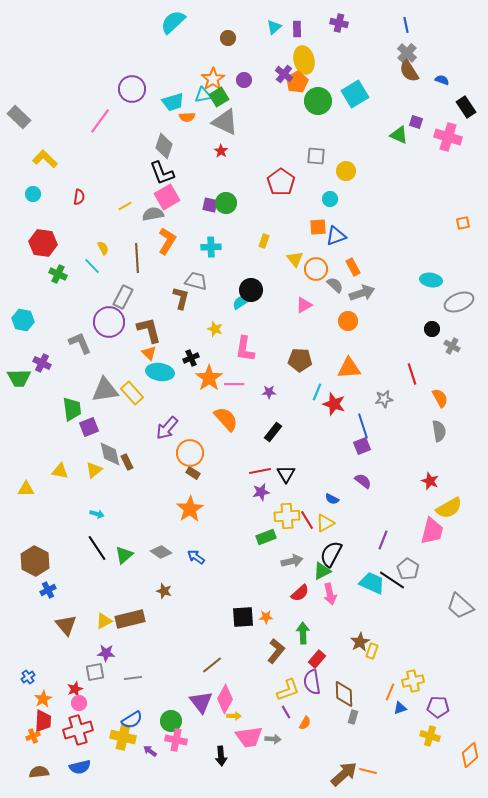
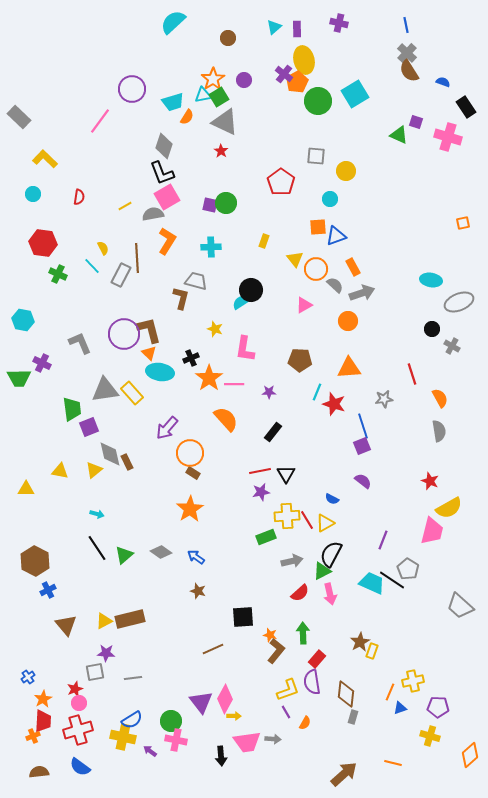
blue semicircle at (442, 80): moved 1 px right, 2 px down
orange semicircle at (187, 117): rotated 56 degrees counterclockwise
gray rectangle at (123, 297): moved 2 px left, 22 px up
purple circle at (109, 322): moved 15 px right, 12 px down
brown star at (164, 591): moved 34 px right
orange star at (266, 617): moved 4 px right, 18 px down; rotated 16 degrees clockwise
brown line at (212, 665): moved 1 px right, 16 px up; rotated 15 degrees clockwise
brown diamond at (344, 694): moved 2 px right; rotated 8 degrees clockwise
pink trapezoid at (249, 737): moved 2 px left, 5 px down
blue semicircle at (80, 767): rotated 50 degrees clockwise
orange line at (368, 771): moved 25 px right, 8 px up
